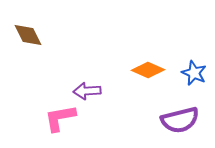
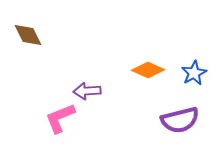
blue star: rotated 20 degrees clockwise
pink L-shape: rotated 12 degrees counterclockwise
